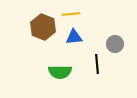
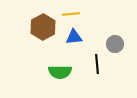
brown hexagon: rotated 10 degrees clockwise
